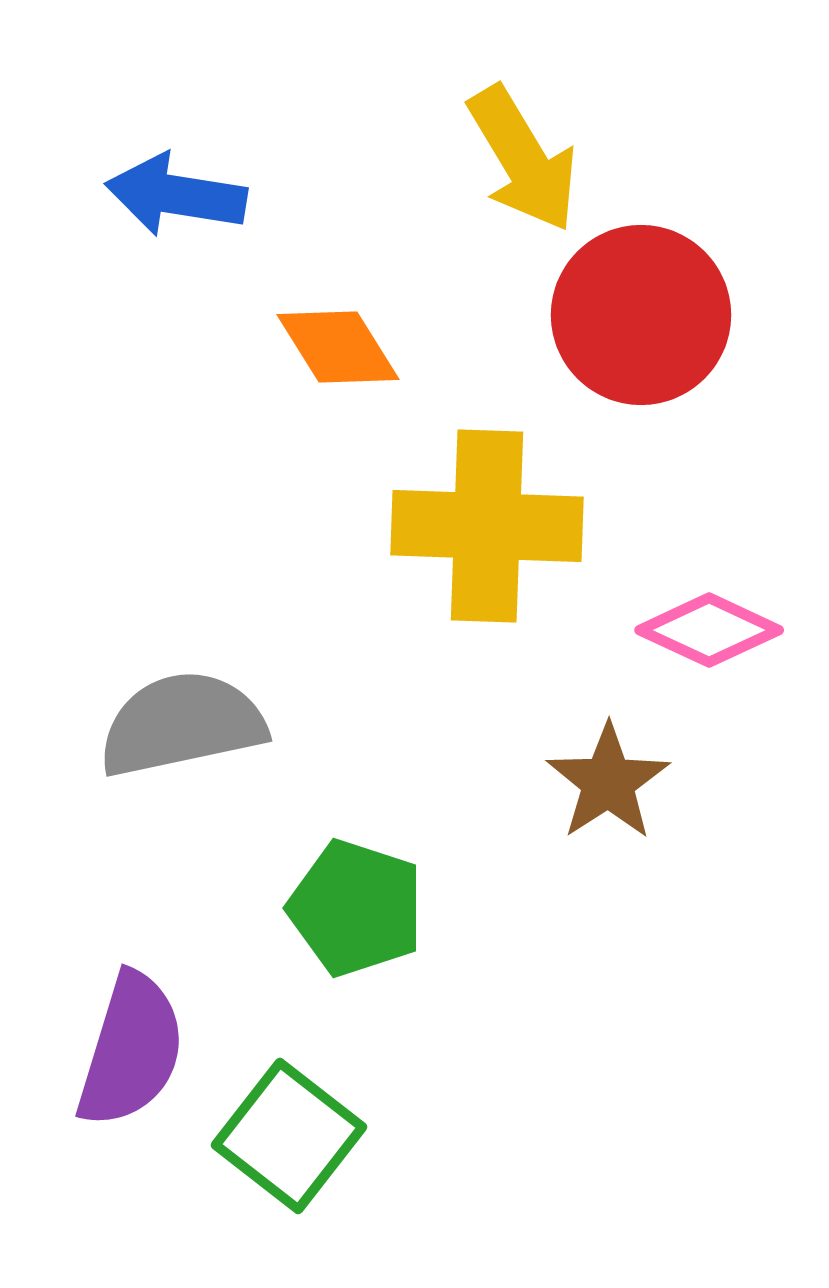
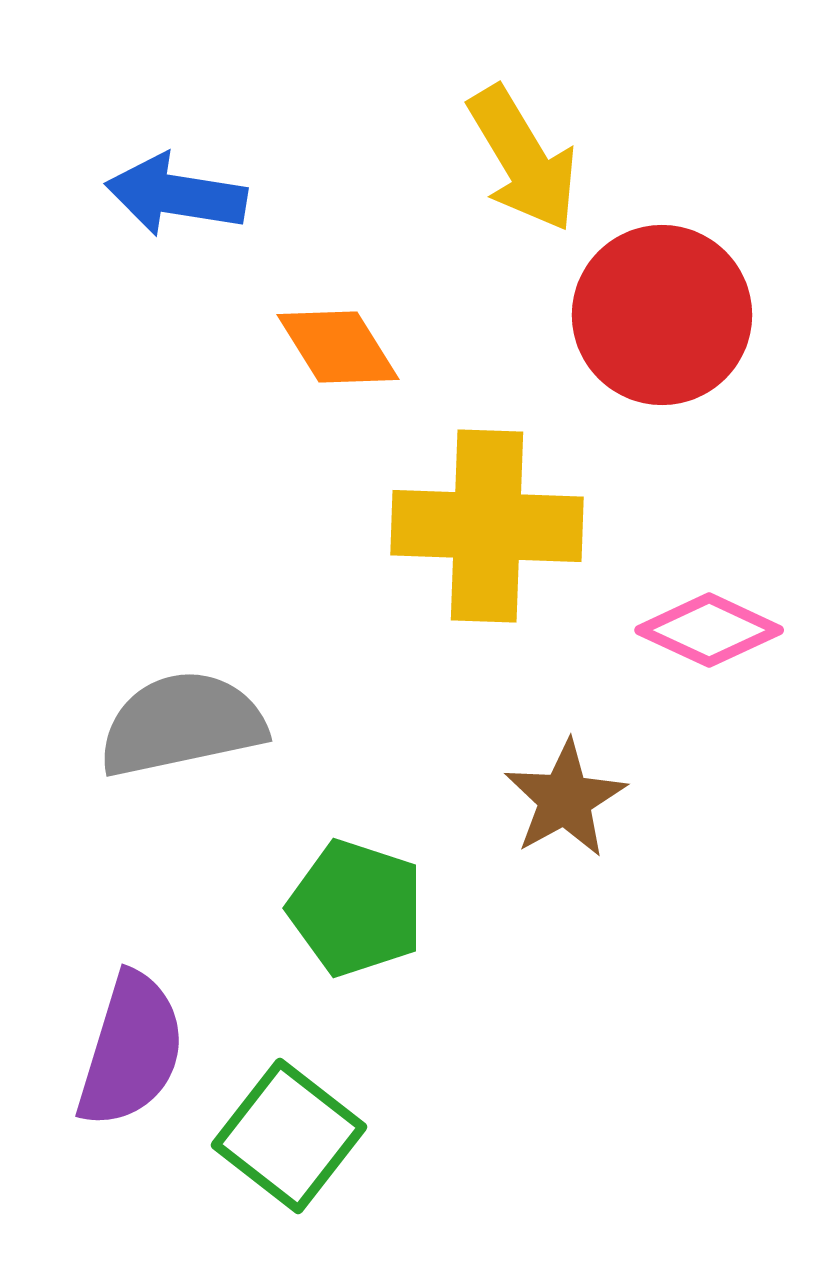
red circle: moved 21 px right
brown star: moved 43 px left, 17 px down; rotated 4 degrees clockwise
